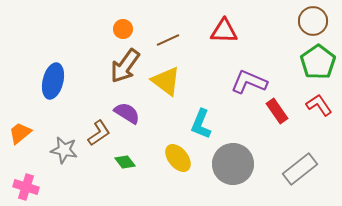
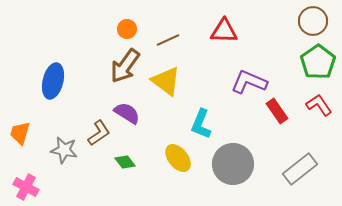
orange circle: moved 4 px right
orange trapezoid: rotated 35 degrees counterclockwise
pink cross: rotated 10 degrees clockwise
